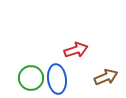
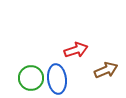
brown arrow: moved 7 px up
